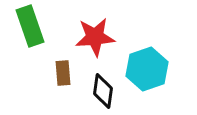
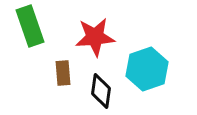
black diamond: moved 2 px left
